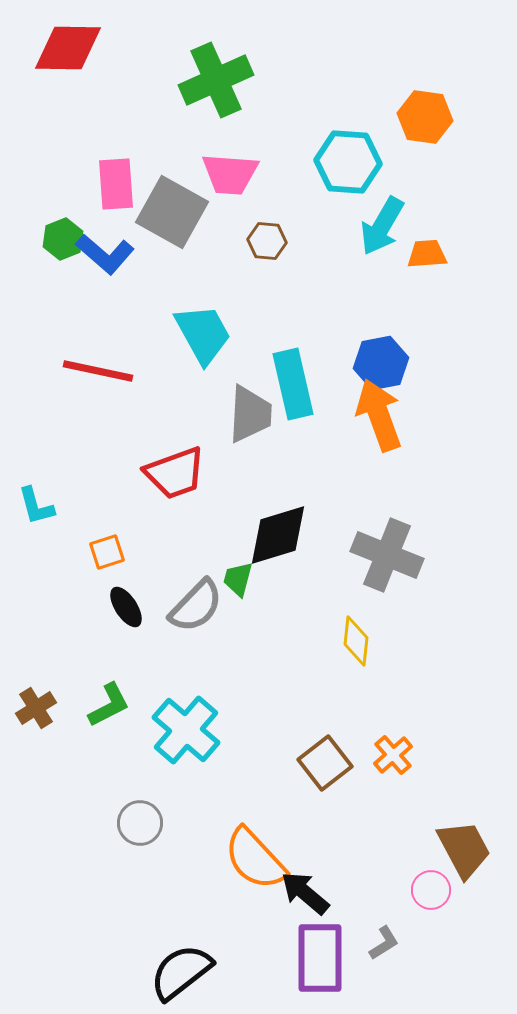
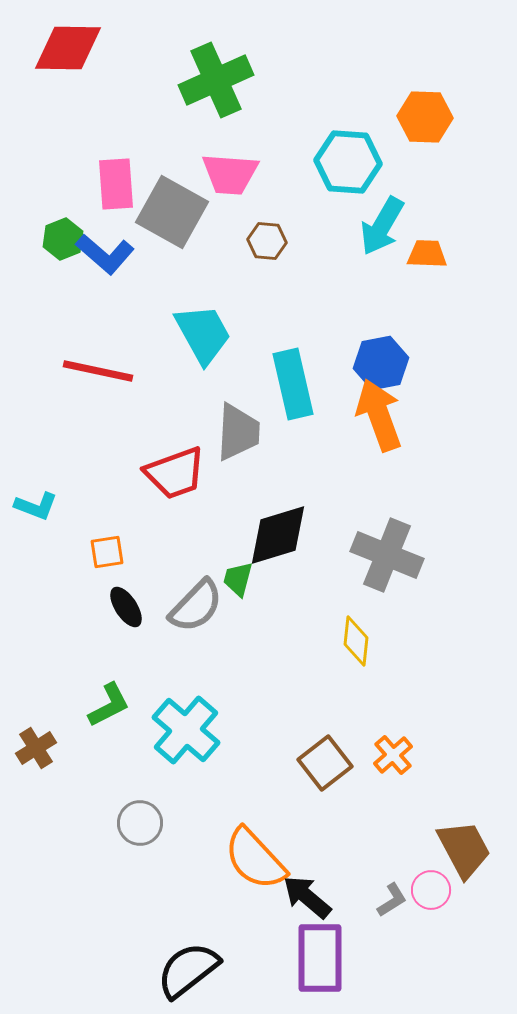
orange hexagon: rotated 6 degrees counterclockwise
orange trapezoid: rotated 6 degrees clockwise
gray trapezoid: moved 12 px left, 18 px down
cyan L-shape: rotated 54 degrees counterclockwise
orange square: rotated 9 degrees clockwise
brown cross: moved 40 px down
black arrow: moved 2 px right, 4 px down
gray L-shape: moved 8 px right, 43 px up
black semicircle: moved 7 px right, 2 px up
